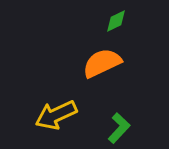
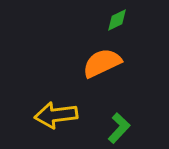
green diamond: moved 1 px right, 1 px up
yellow arrow: rotated 18 degrees clockwise
